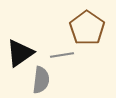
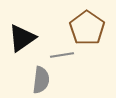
black triangle: moved 2 px right, 15 px up
